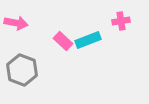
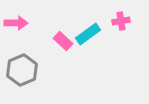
pink arrow: rotated 10 degrees counterclockwise
cyan rectangle: moved 6 px up; rotated 15 degrees counterclockwise
gray hexagon: rotated 16 degrees clockwise
